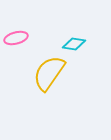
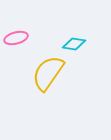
yellow semicircle: moved 1 px left
